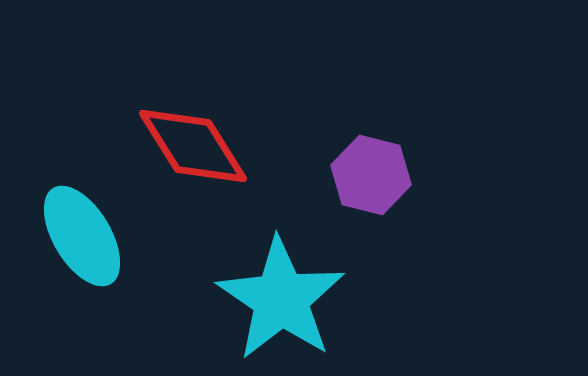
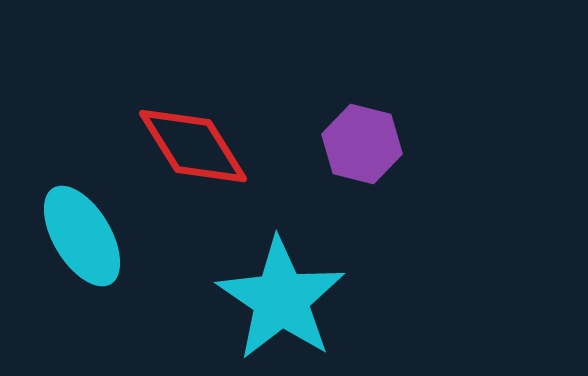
purple hexagon: moved 9 px left, 31 px up
